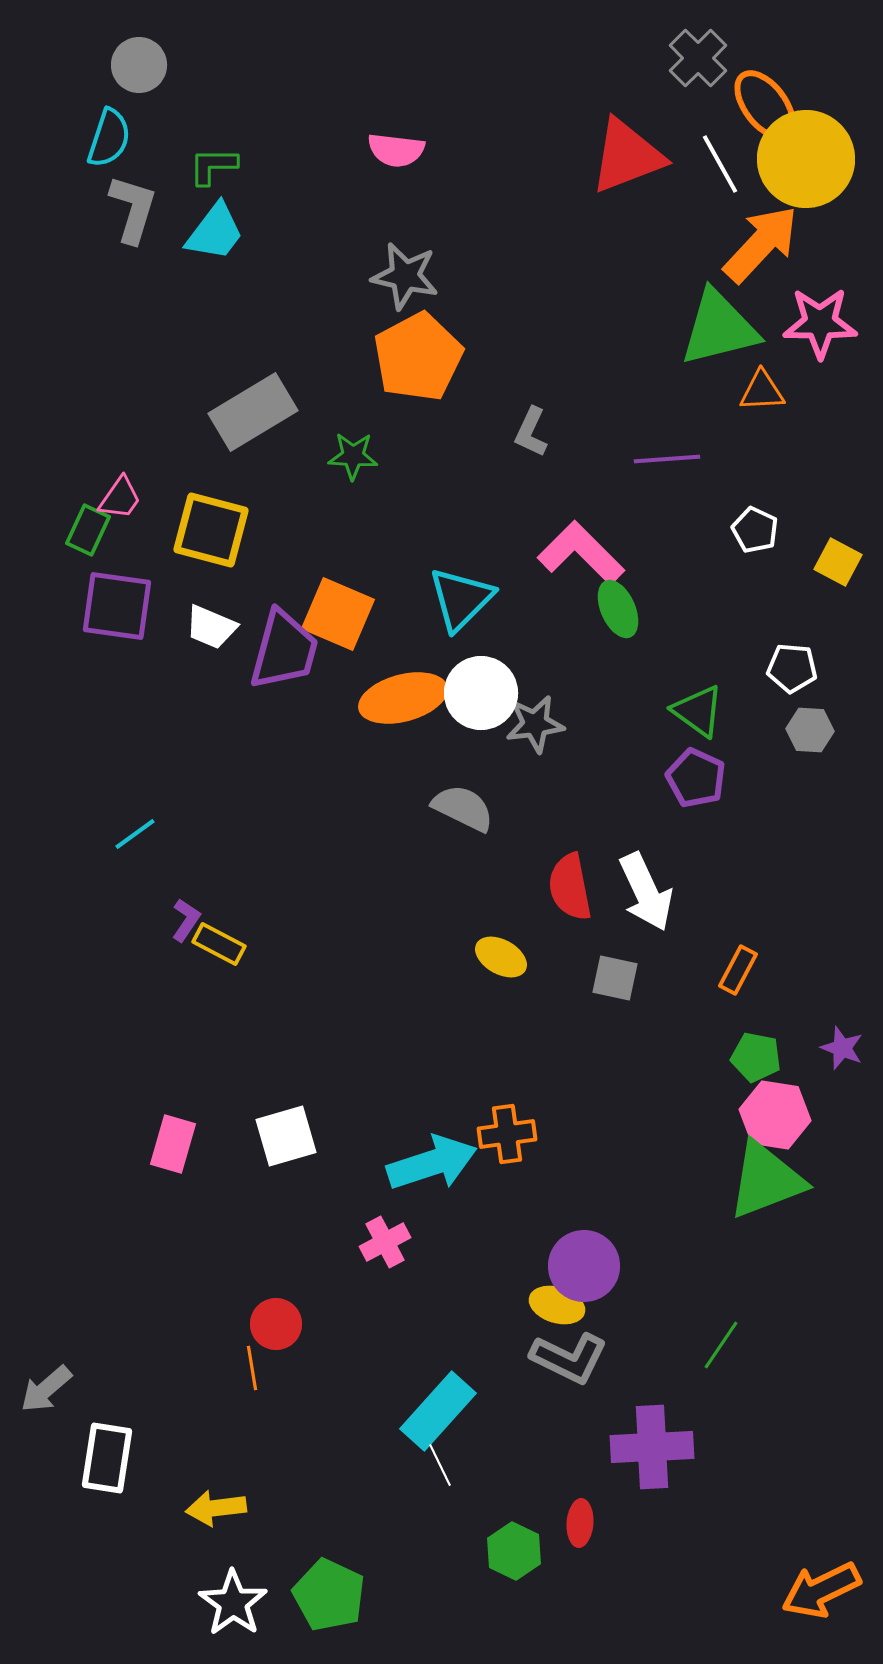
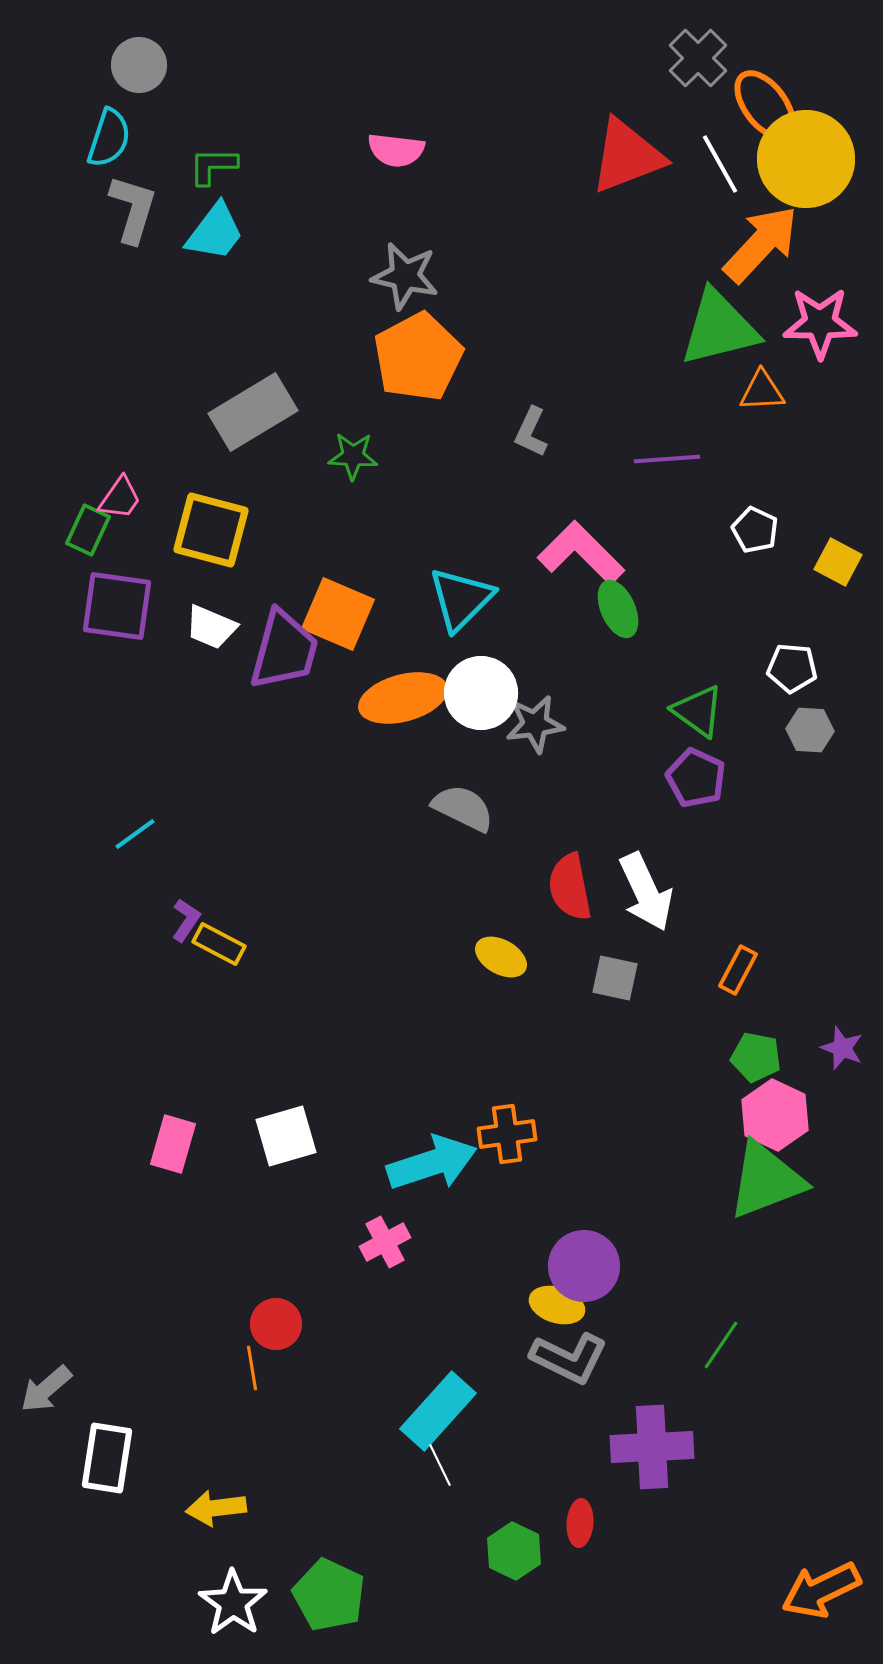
pink hexagon at (775, 1115): rotated 16 degrees clockwise
